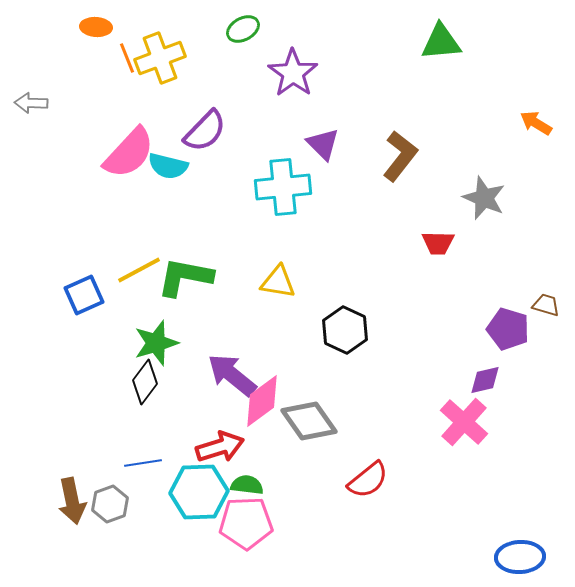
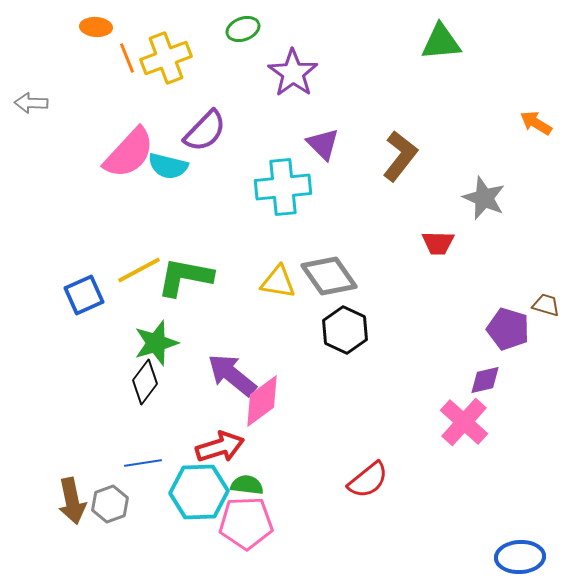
green ellipse: rotated 8 degrees clockwise
yellow cross: moved 6 px right
gray diamond: moved 20 px right, 145 px up
